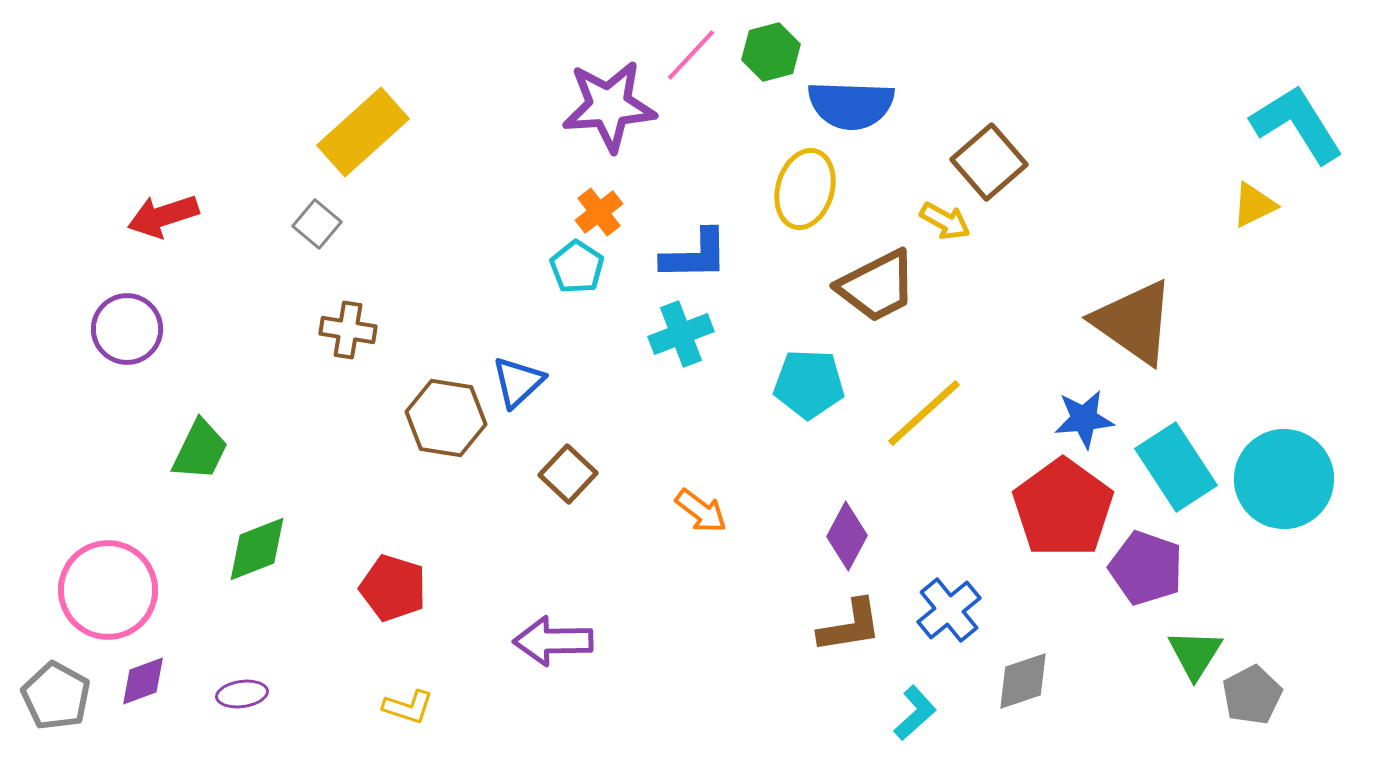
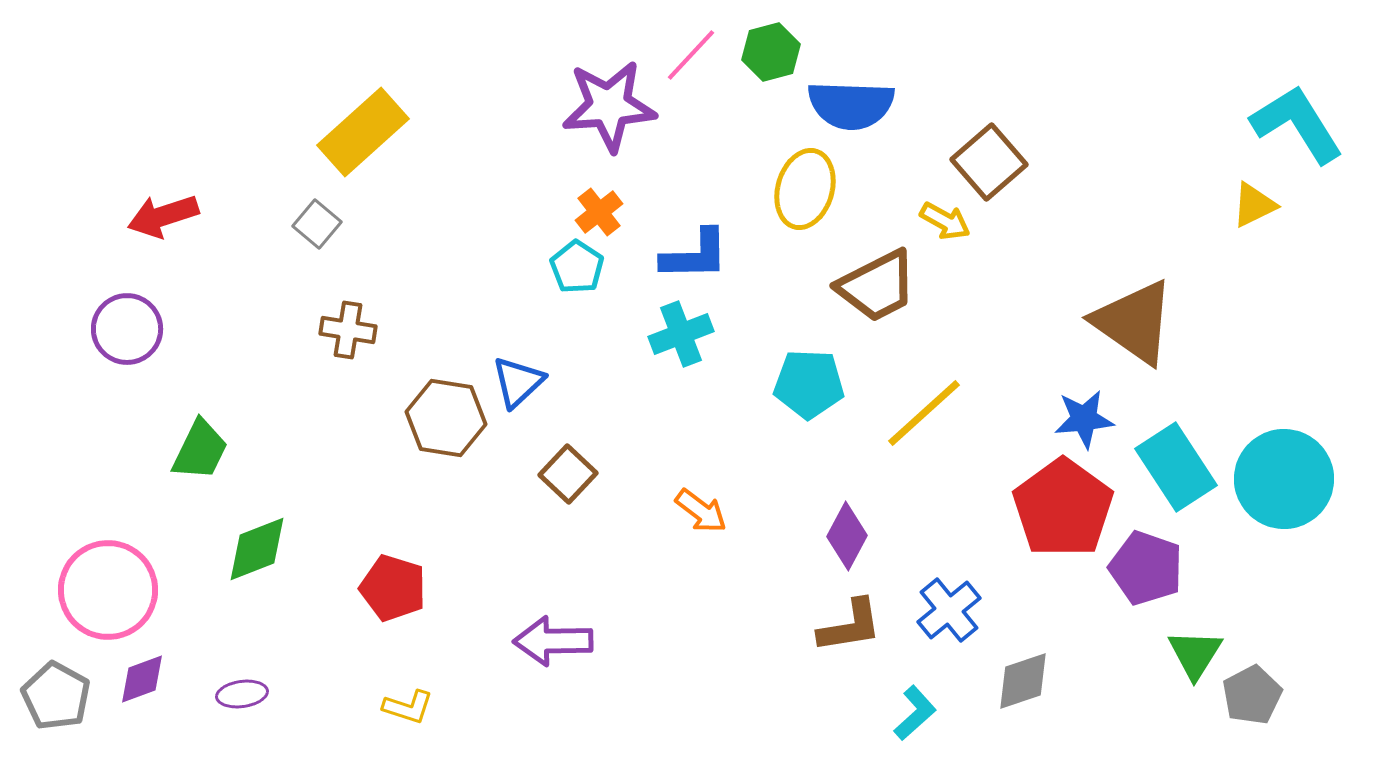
purple diamond at (143, 681): moved 1 px left, 2 px up
